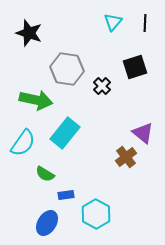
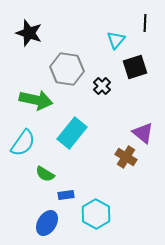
cyan triangle: moved 3 px right, 18 px down
cyan rectangle: moved 7 px right
brown cross: rotated 20 degrees counterclockwise
